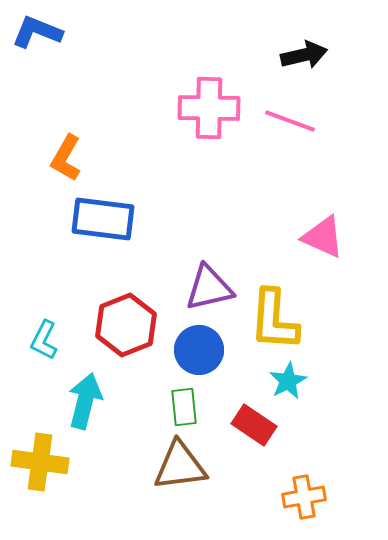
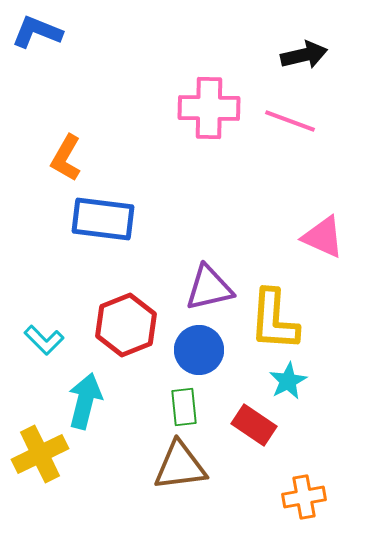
cyan L-shape: rotated 72 degrees counterclockwise
yellow cross: moved 8 px up; rotated 34 degrees counterclockwise
